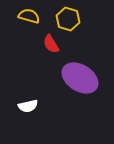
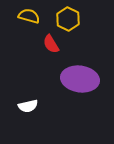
yellow hexagon: rotated 10 degrees clockwise
purple ellipse: moved 1 px down; rotated 24 degrees counterclockwise
